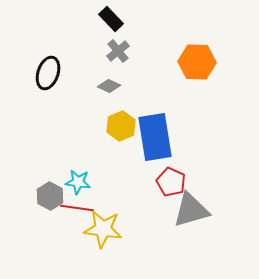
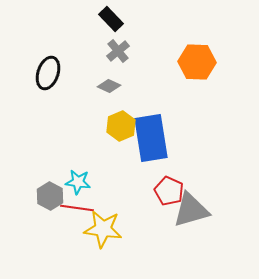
blue rectangle: moved 4 px left, 1 px down
red pentagon: moved 2 px left, 9 px down
